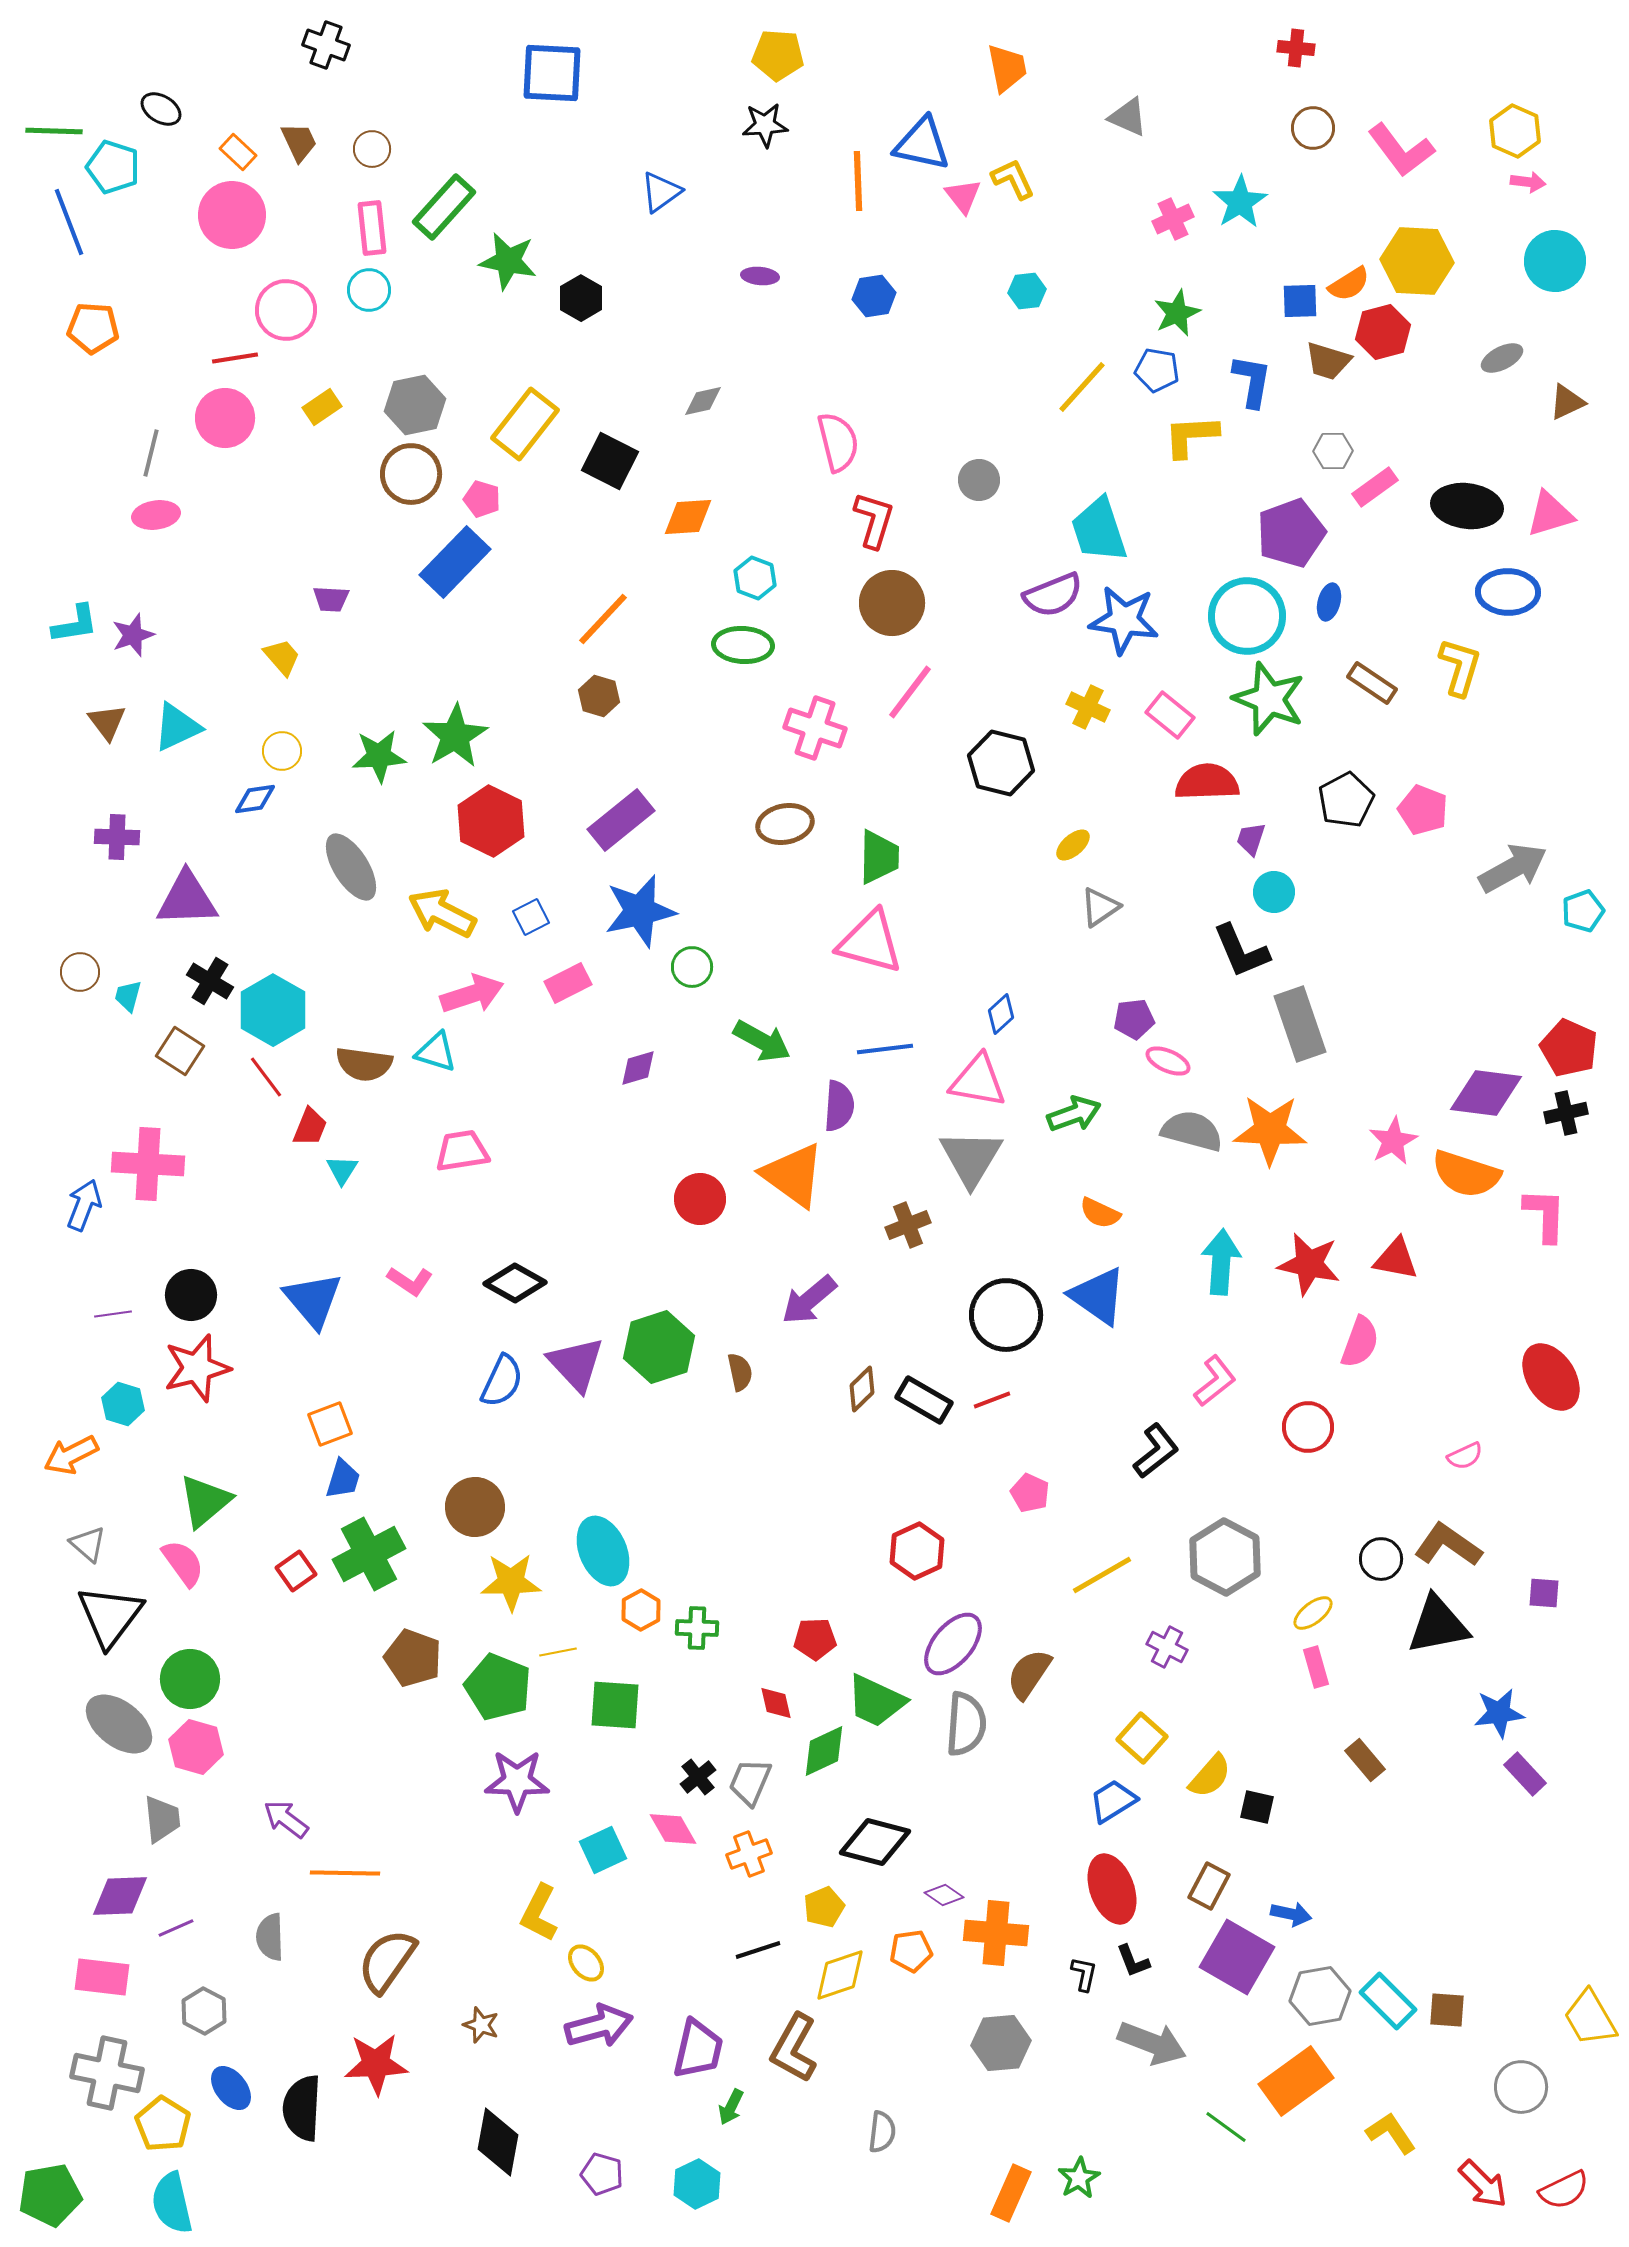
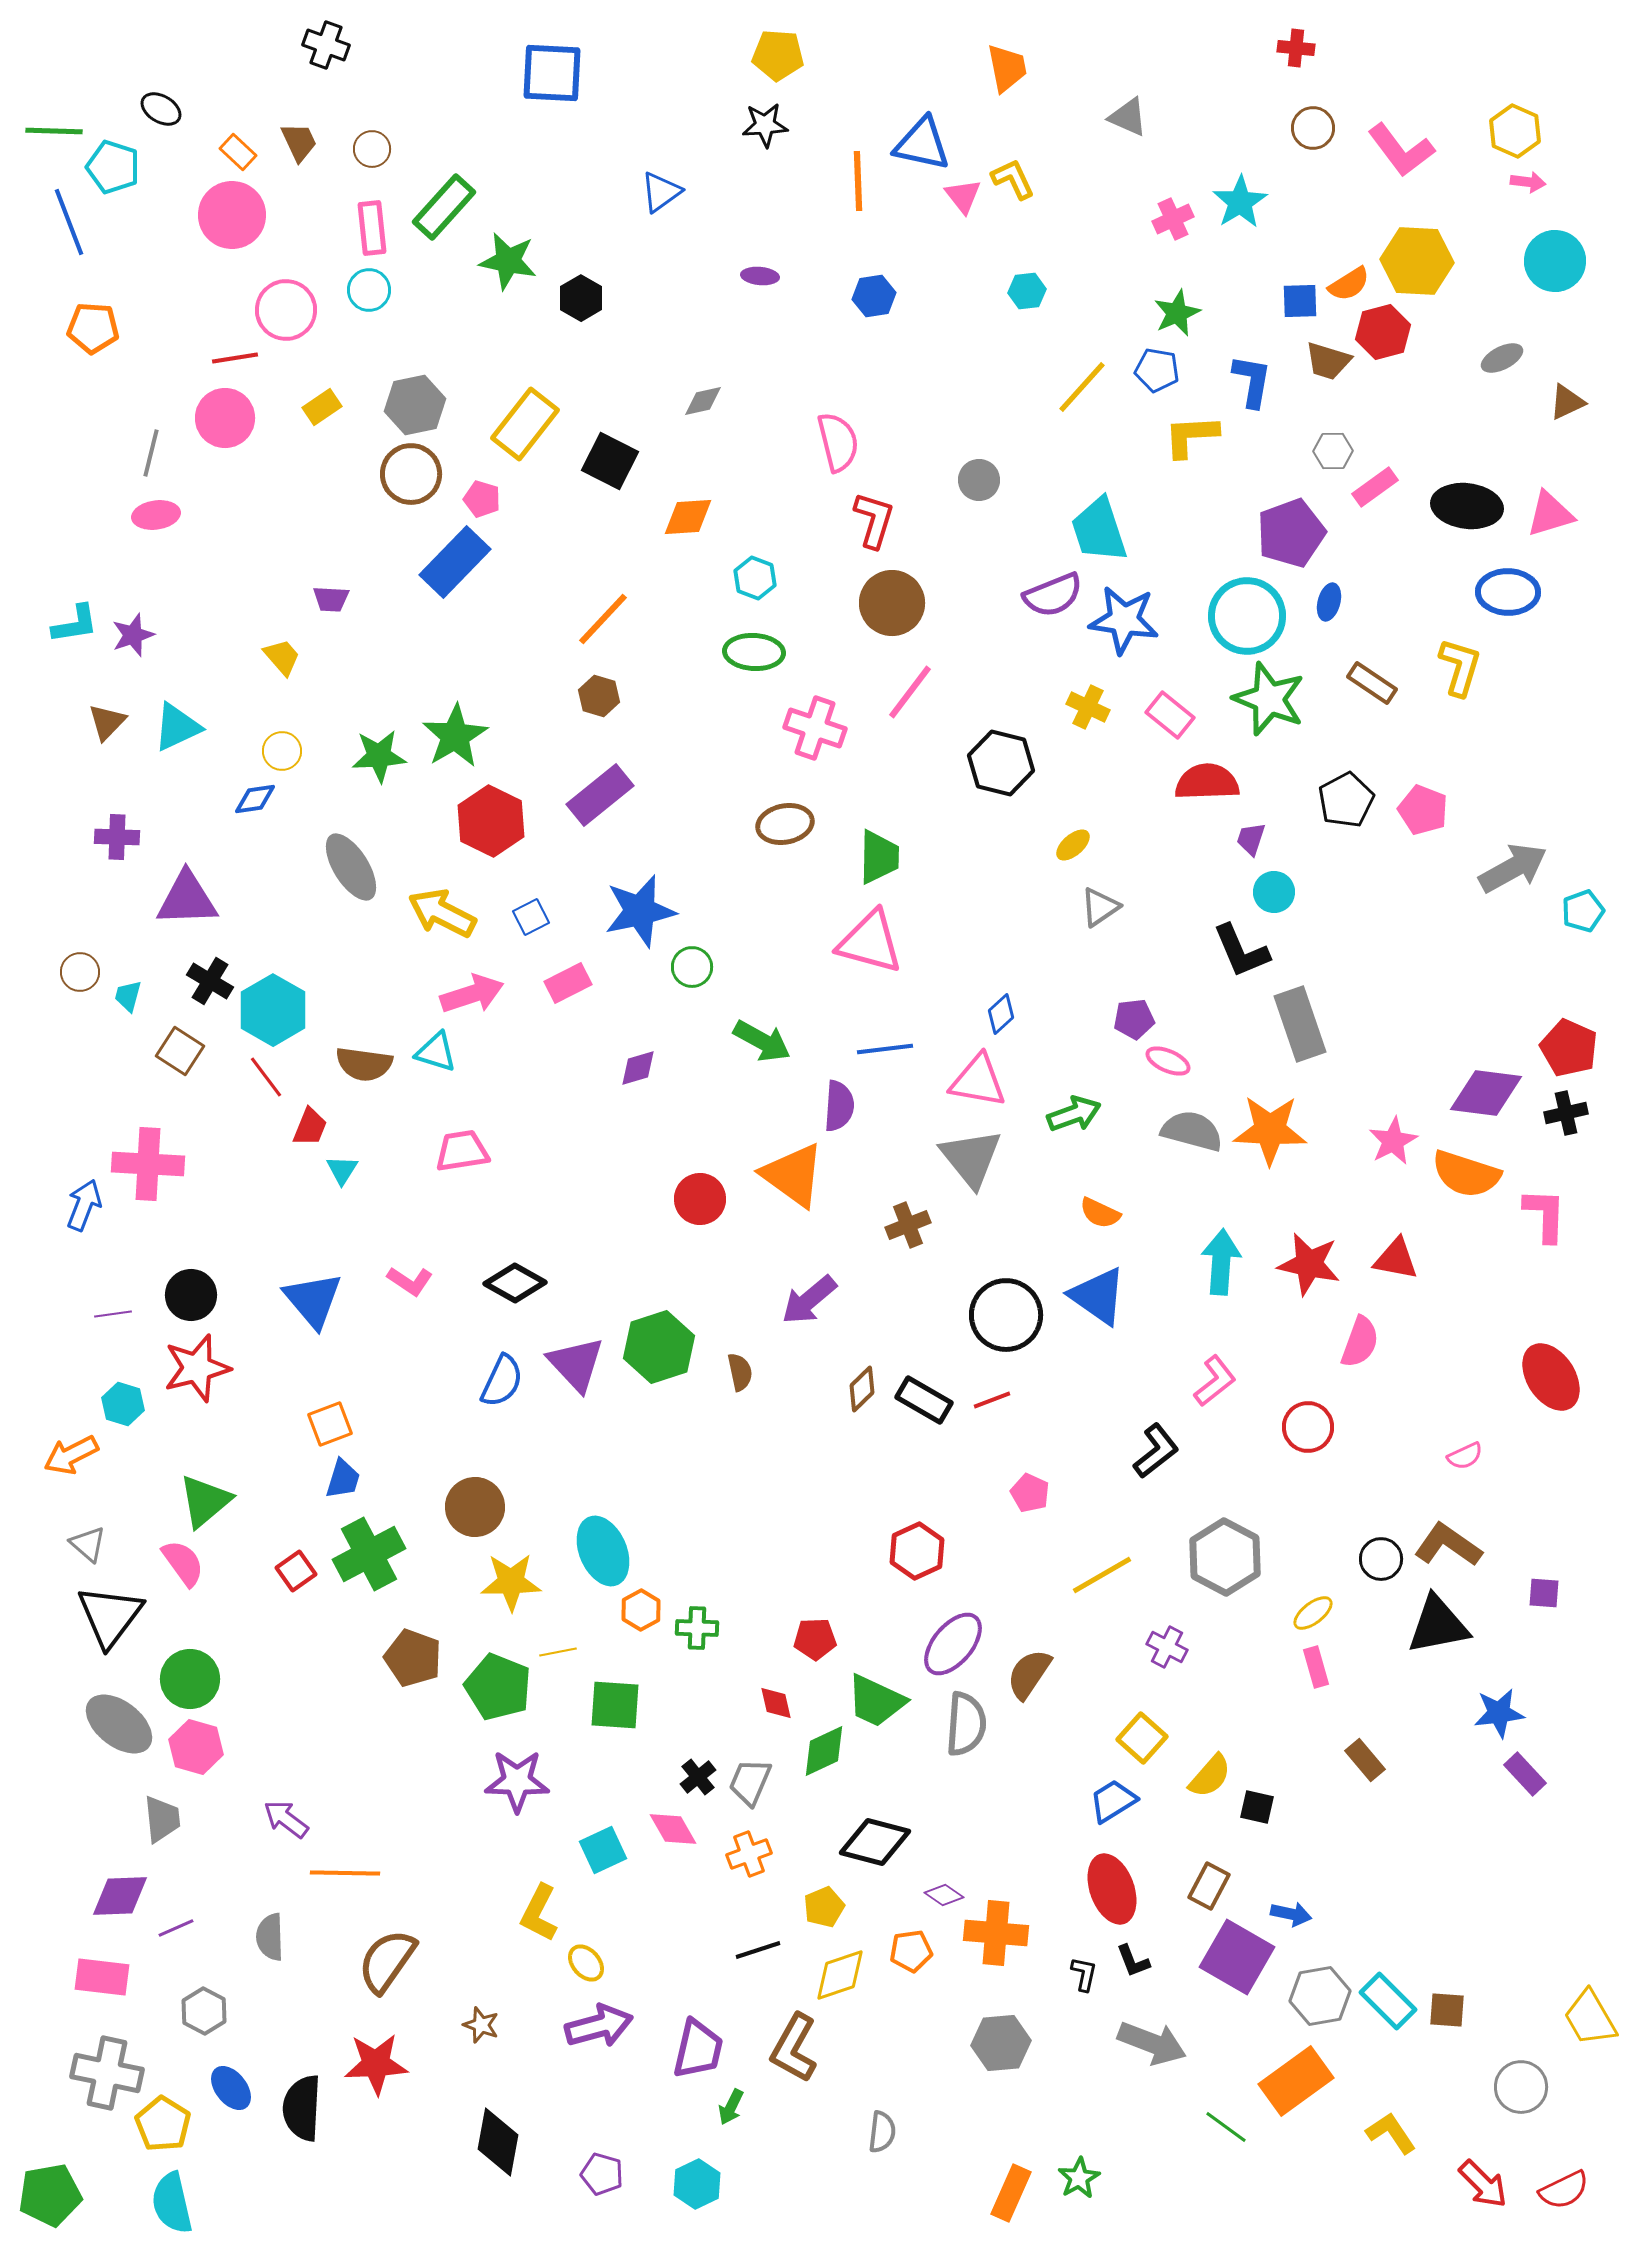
green ellipse at (743, 645): moved 11 px right, 7 px down
brown triangle at (107, 722): rotated 21 degrees clockwise
purple rectangle at (621, 820): moved 21 px left, 25 px up
gray triangle at (971, 1158): rotated 10 degrees counterclockwise
